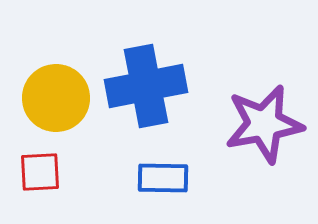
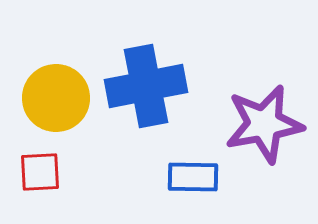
blue rectangle: moved 30 px right, 1 px up
